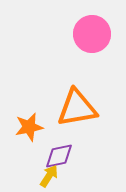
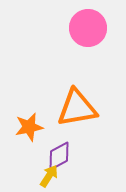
pink circle: moved 4 px left, 6 px up
purple diamond: rotated 16 degrees counterclockwise
